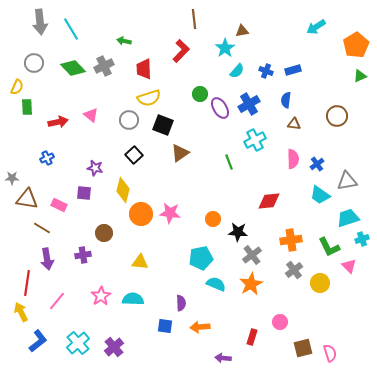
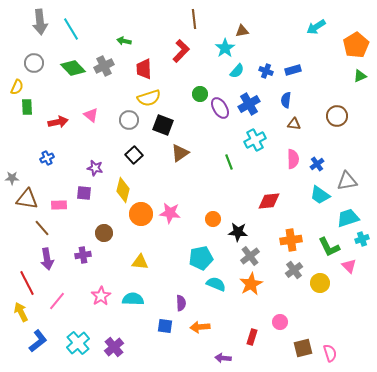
pink rectangle at (59, 205): rotated 28 degrees counterclockwise
brown line at (42, 228): rotated 18 degrees clockwise
gray cross at (252, 255): moved 2 px left, 1 px down
red line at (27, 283): rotated 35 degrees counterclockwise
